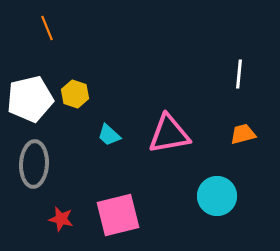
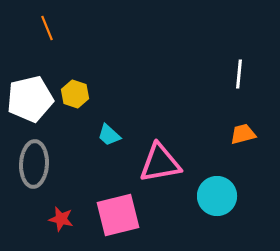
pink triangle: moved 9 px left, 29 px down
